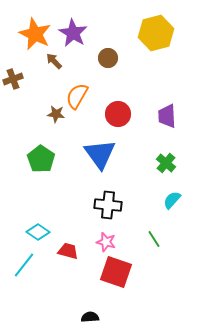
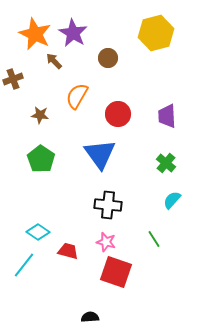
brown star: moved 16 px left, 1 px down
